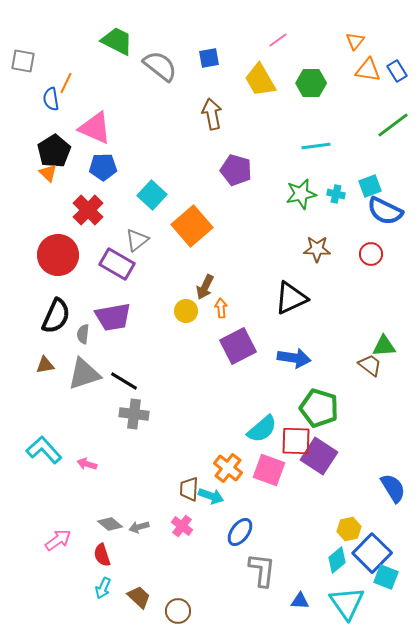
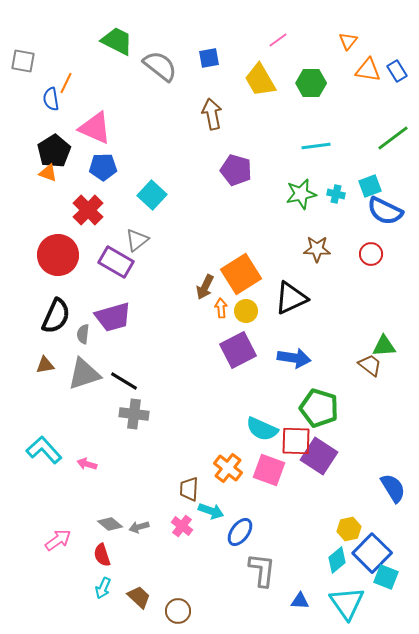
orange triangle at (355, 41): moved 7 px left
green line at (393, 125): moved 13 px down
orange triangle at (48, 173): rotated 24 degrees counterclockwise
orange square at (192, 226): moved 49 px right, 48 px down; rotated 9 degrees clockwise
purple rectangle at (117, 264): moved 1 px left, 2 px up
yellow circle at (186, 311): moved 60 px right
purple trapezoid at (113, 317): rotated 6 degrees counterclockwise
purple square at (238, 346): moved 4 px down
cyan semicircle at (262, 429): rotated 64 degrees clockwise
cyan arrow at (211, 496): moved 15 px down
